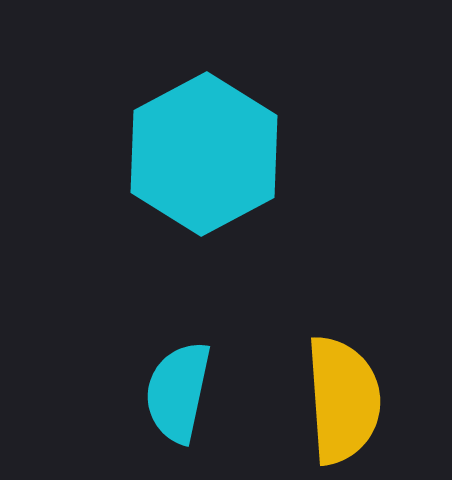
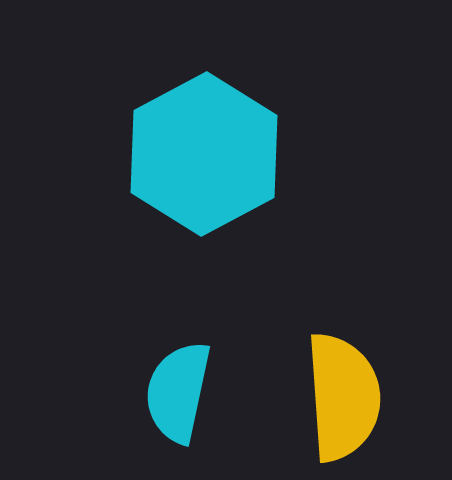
yellow semicircle: moved 3 px up
